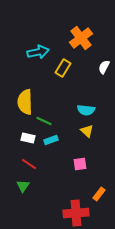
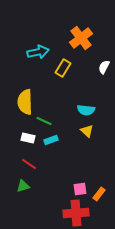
pink square: moved 25 px down
green triangle: rotated 40 degrees clockwise
